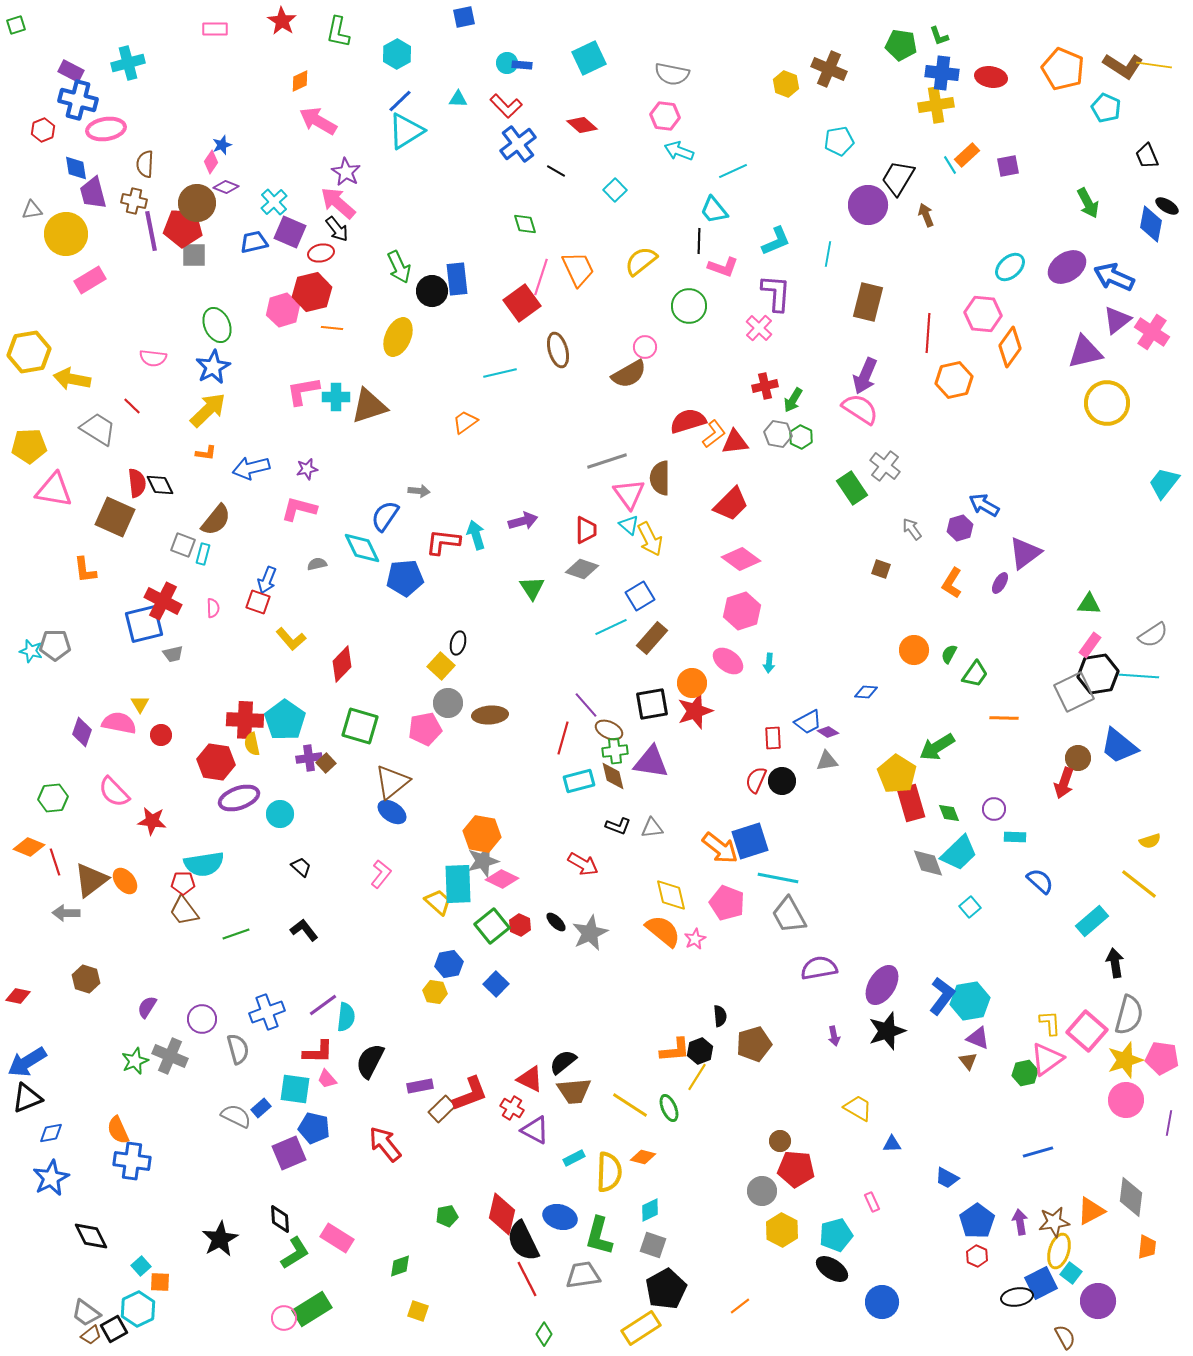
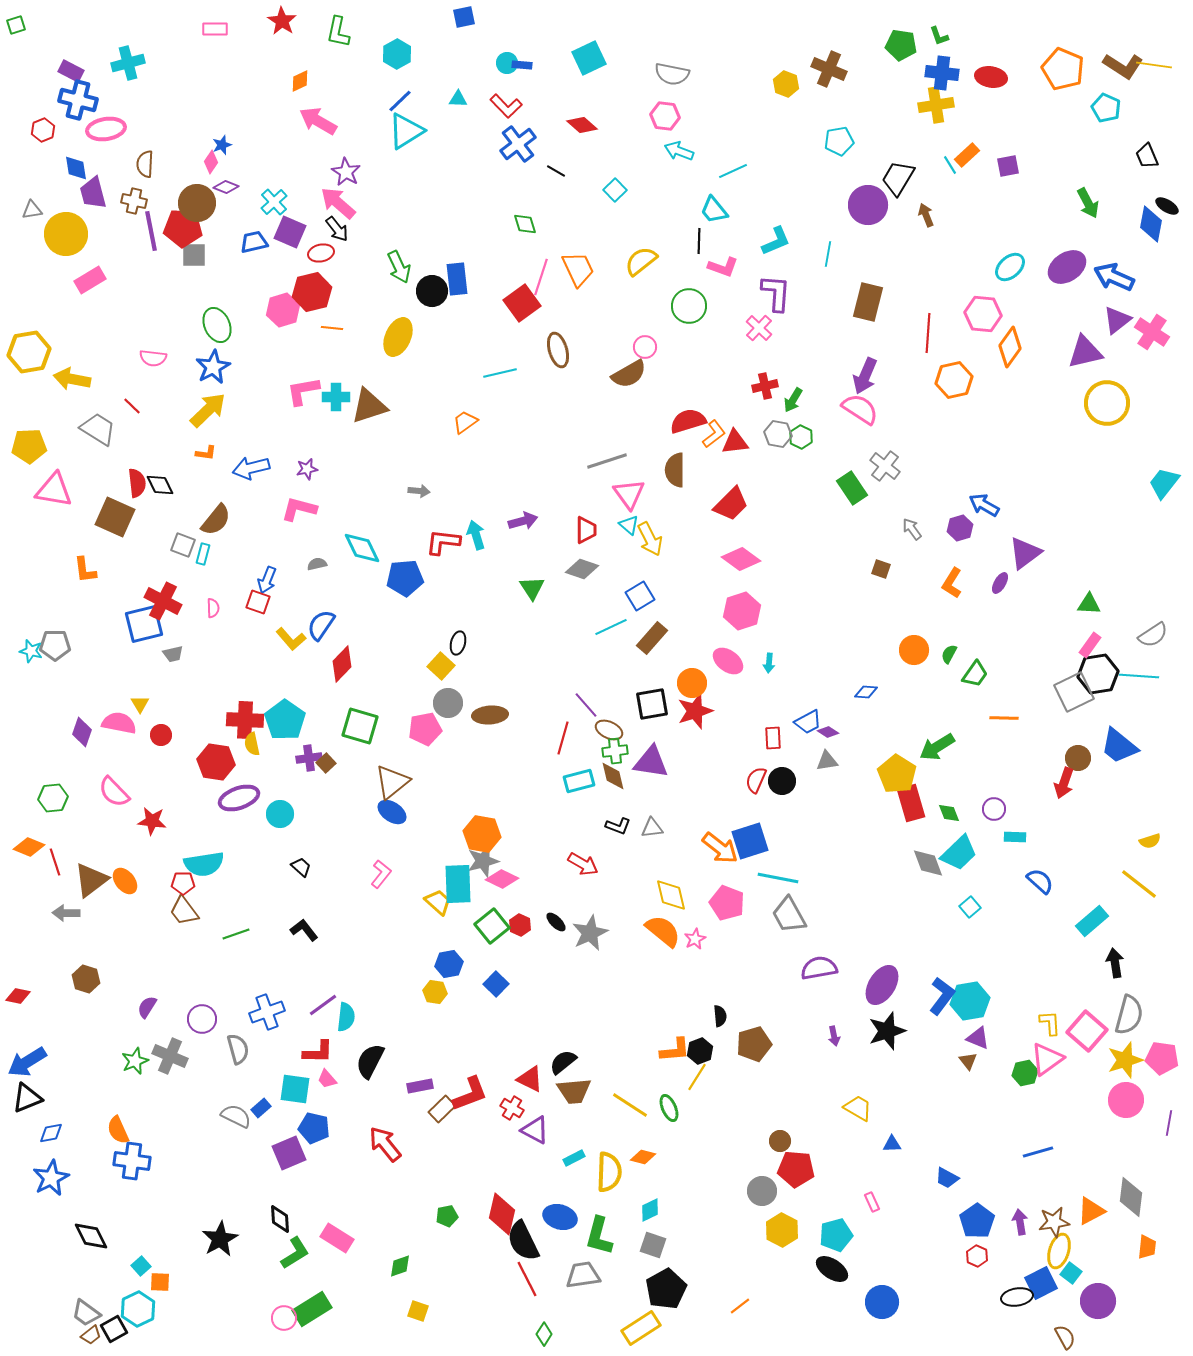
brown semicircle at (660, 478): moved 15 px right, 8 px up
blue semicircle at (385, 516): moved 64 px left, 109 px down
